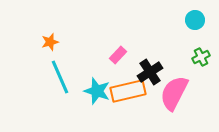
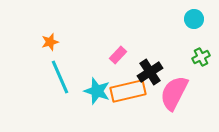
cyan circle: moved 1 px left, 1 px up
